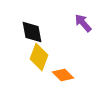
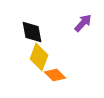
purple arrow: rotated 84 degrees clockwise
orange diamond: moved 8 px left
